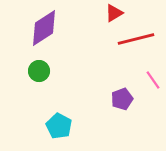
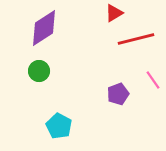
purple pentagon: moved 4 px left, 5 px up
